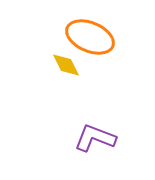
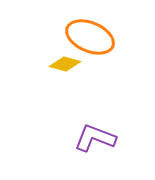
yellow diamond: moved 1 px left, 1 px up; rotated 48 degrees counterclockwise
